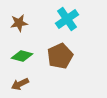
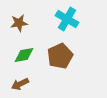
cyan cross: rotated 25 degrees counterclockwise
green diamond: moved 2 px right, 1 px up; rotated 25 degrees counterclockwise
